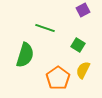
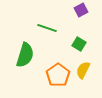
purple square: moved 2 px left
green line: moved 2 px right
green square: moved 1 px right, 1 px up
orange pentagon: moved 3 px up
